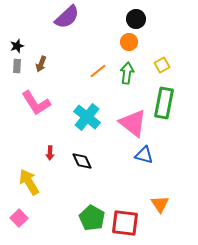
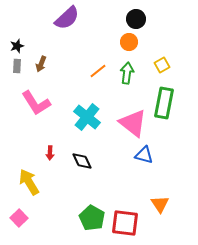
purple semicircle: moved 1 px down
